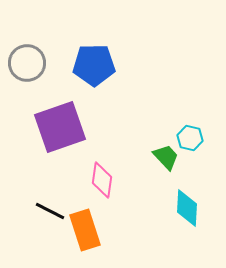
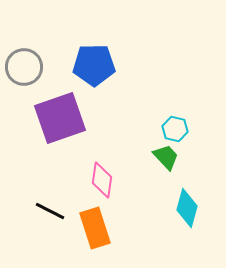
gray circle: moved 3 px left, 4 px down
purple square: moved 9 px up
cyan hexagon: moved 15 px left, 9 px up
cyan diamond: rotated 12 degrees clockwise
orange rectangle: moved 10 px right, 2 px up
